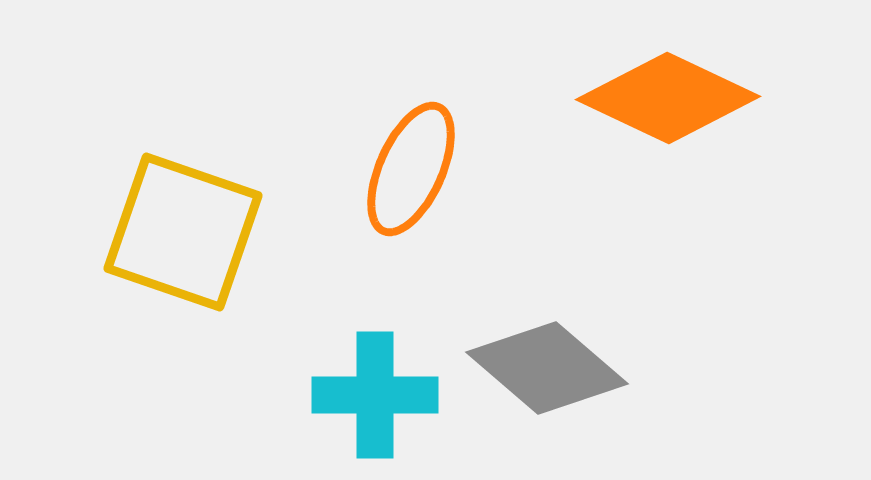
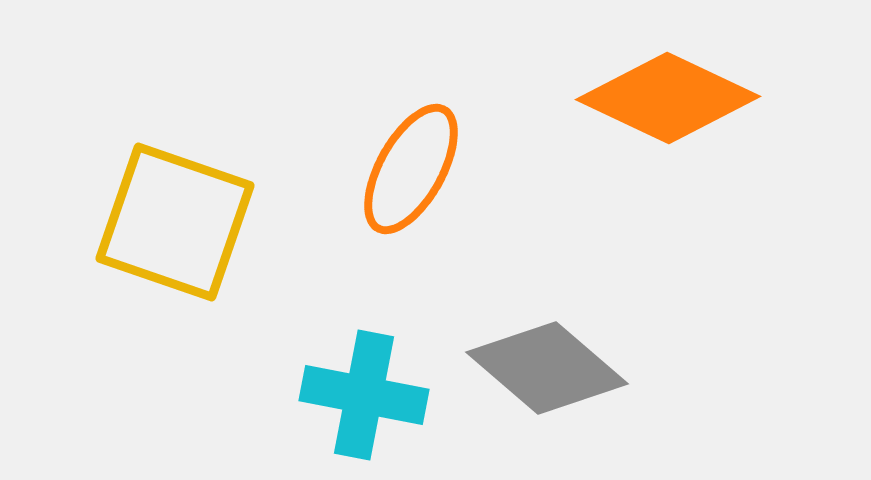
orange ellipse: rotated 5 degrees clockwise
yellow square: moved 8 px left, 10 px up
cyan cross: moved 11 px left; rotated 11 degrees clockwise
